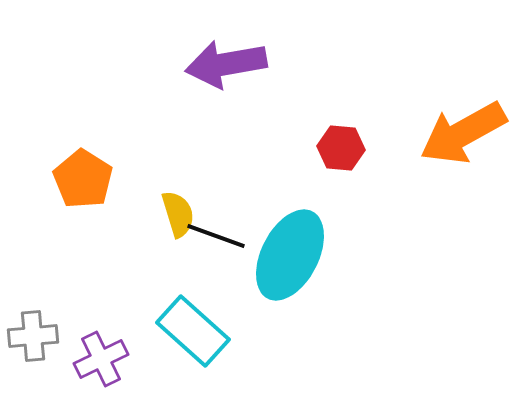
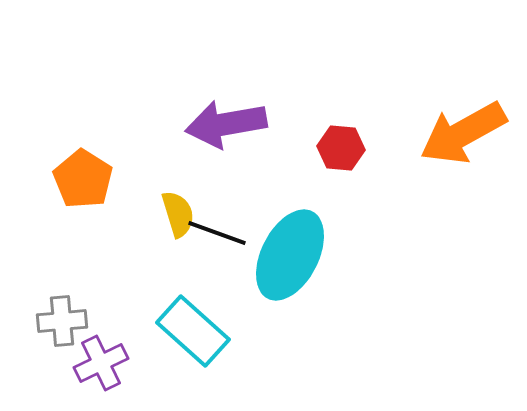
purple arrow: moved 60 px down
black line: moved 1 px right, 3 px up
gray cross: moved 29 px right, 15 px up
purple cross: moved 4 px down
